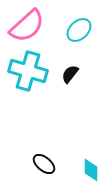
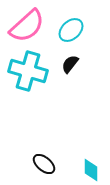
cyan ellipse: moved 8 px left
black semicircle: moved 10 px up
